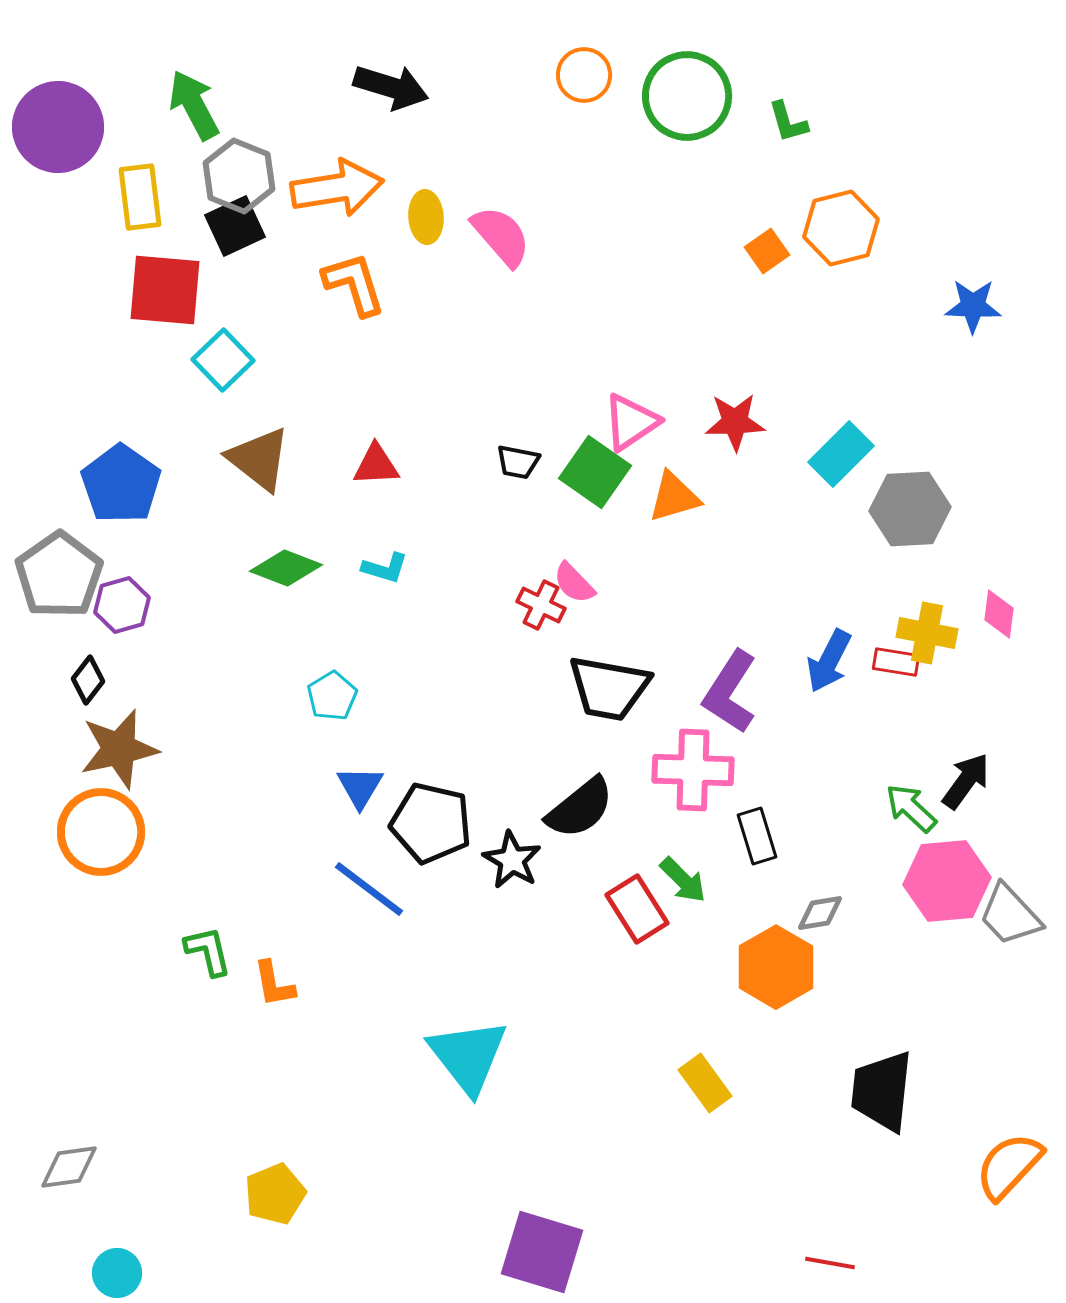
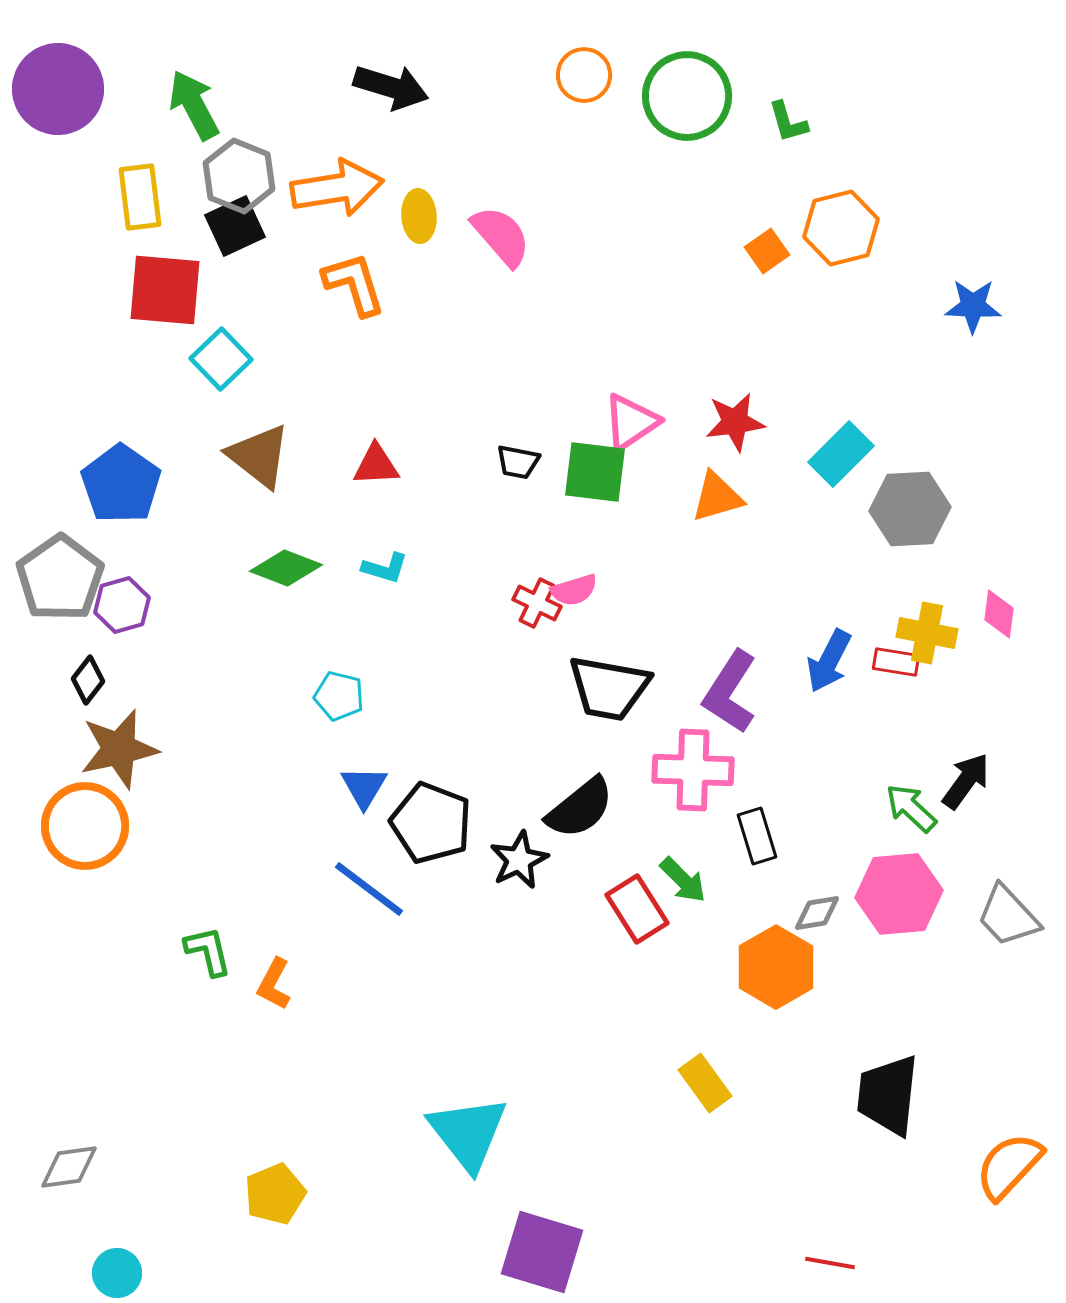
purple circle at (58, 127): moved 38 px up
yellow ellipse at (426, 217): moved 7 px left, 1 px up
cyan square at (223, 360): moved 2 px left, 1 px up
red star at (735, 422): rotated 6 degrees counterclockwise
brown triangle at (259, 459): moved 3 px up
green square at (595, 472): rotated 28 degrees counterclockwise
orange triangle at (674, 497): moved 43 px right
gray pentagon at (59, 575): moved 1 px right, 3 px down
pink semicircle at (574, 583): moved 7 px down; rotated 63 degrees counterclockwise
red cross at (541, 605): moved 4 px left, 2 px up
cyan pentagon at (332, 696): moved 7 px right; rotated 27 degrees counterclockwise
blue triangle at (360, 787): moved 4 px right
black pentagon at (431, 823): rotated 8 degrees clockwise
orange circle at (101, 832): moved 16 px left, 6 px up
black star at (512, 860): moved 7 px right; rotated 16 degrees clockwise
pink hexagon at (947, 881): moved 48 px left, 13 px down
gray diamond at (820, 913): moved 3 px left
gray trapezoid at (1010, 915): moved 2 px left, 1 px down
orange L-shape at (274, 984): rotated 38 degrees clockwise
cyan triangle at (468, 1056): moved 77 px down
black trapezoid at (882, 1091): moved 6 px right, 4 px down
